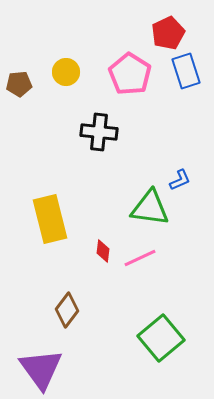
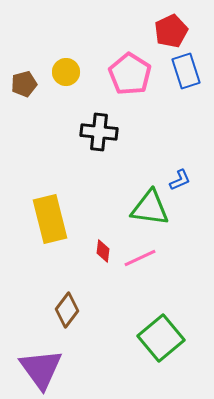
red pentagon: moved 3 px right, 2 px up
brown pentagon: moved 5 px right; rotated 10 degrees counterclockwise
